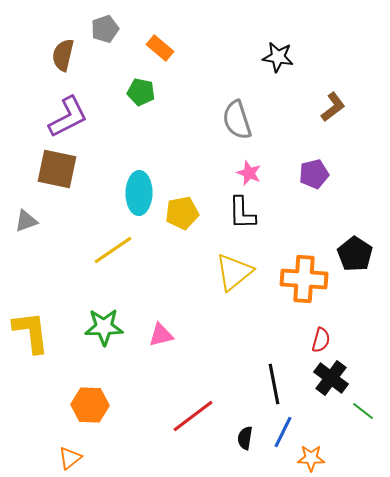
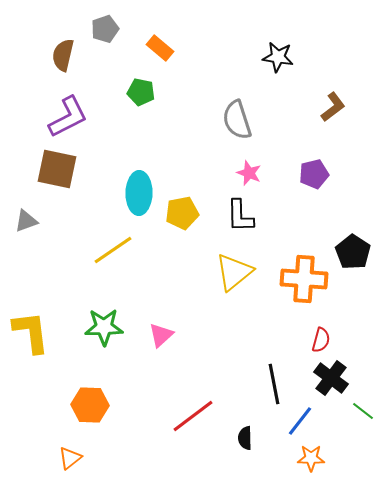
black L-shape: moved 2 px left, 3 px down
black pentagon: moved 2 px left, 2 px up
pink triangle: rotated 28 degrees counterclockwise
blue line: moved 17 px right, 11 px up; rotated 12 degrees clockwise
black semicircle: rotated 10 degrees counterclockwise
